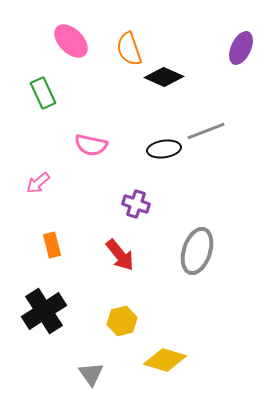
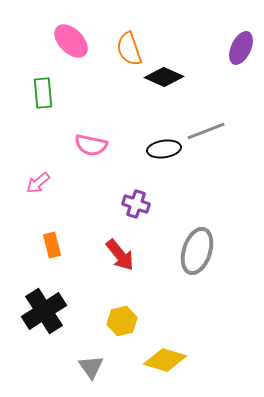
green rectangle: rotated 20 degrees clockwise
gray triangle: moved 7 px up
